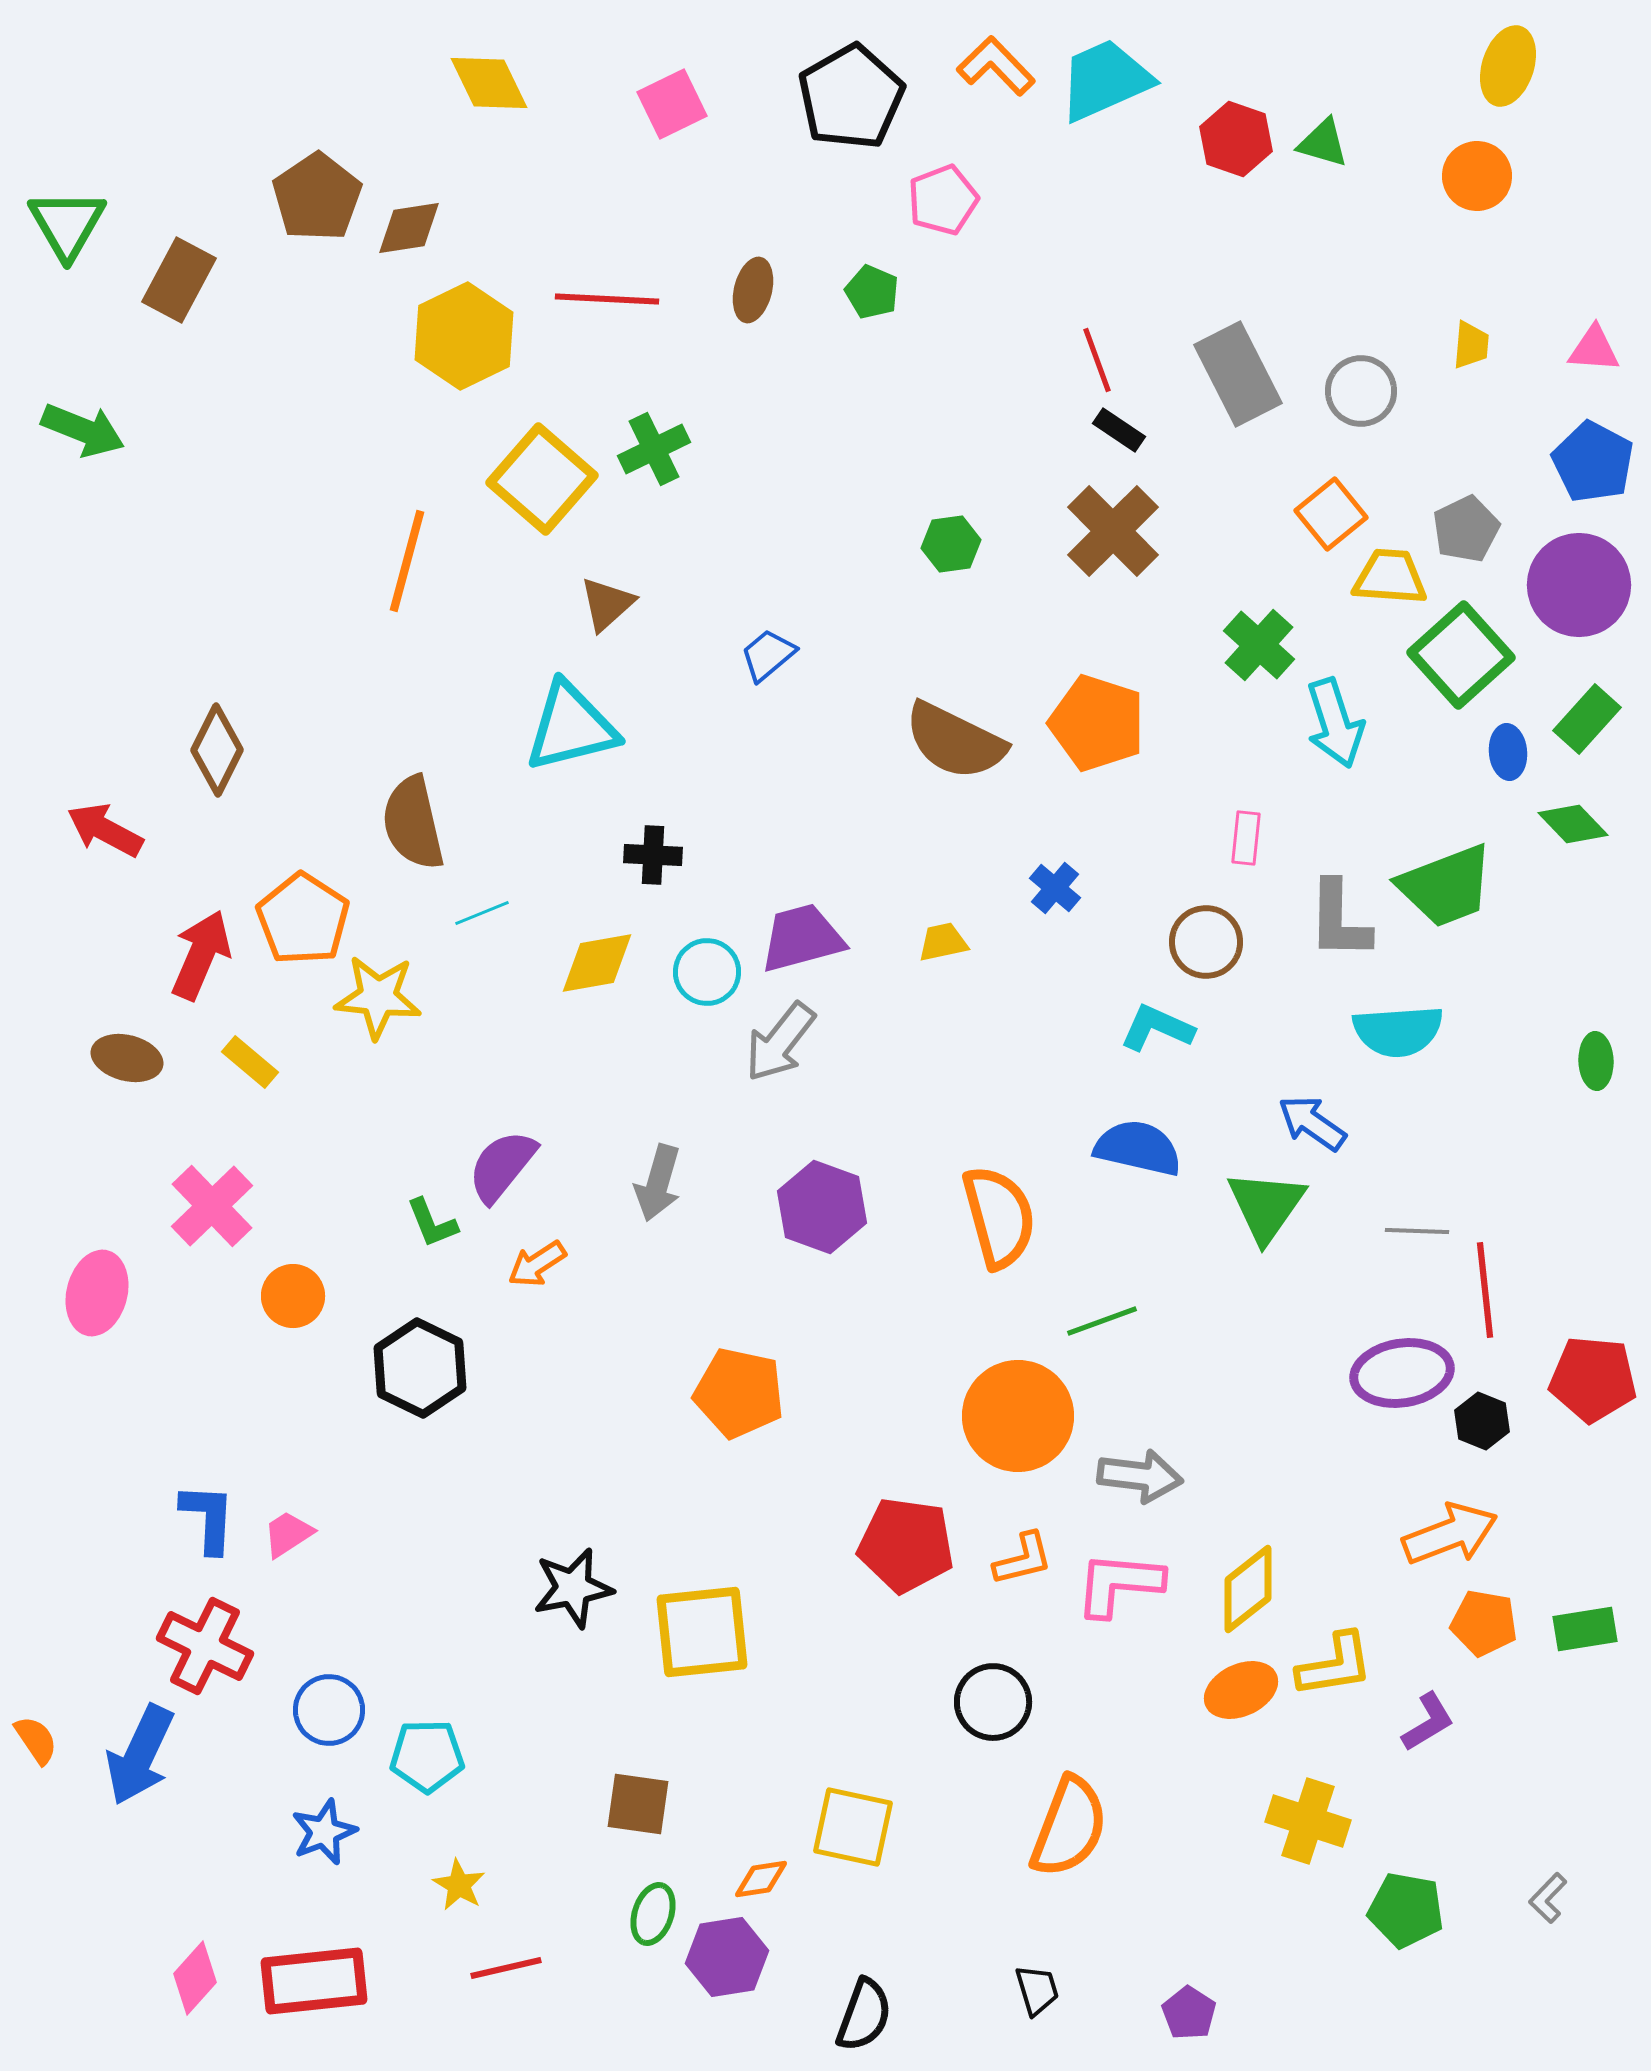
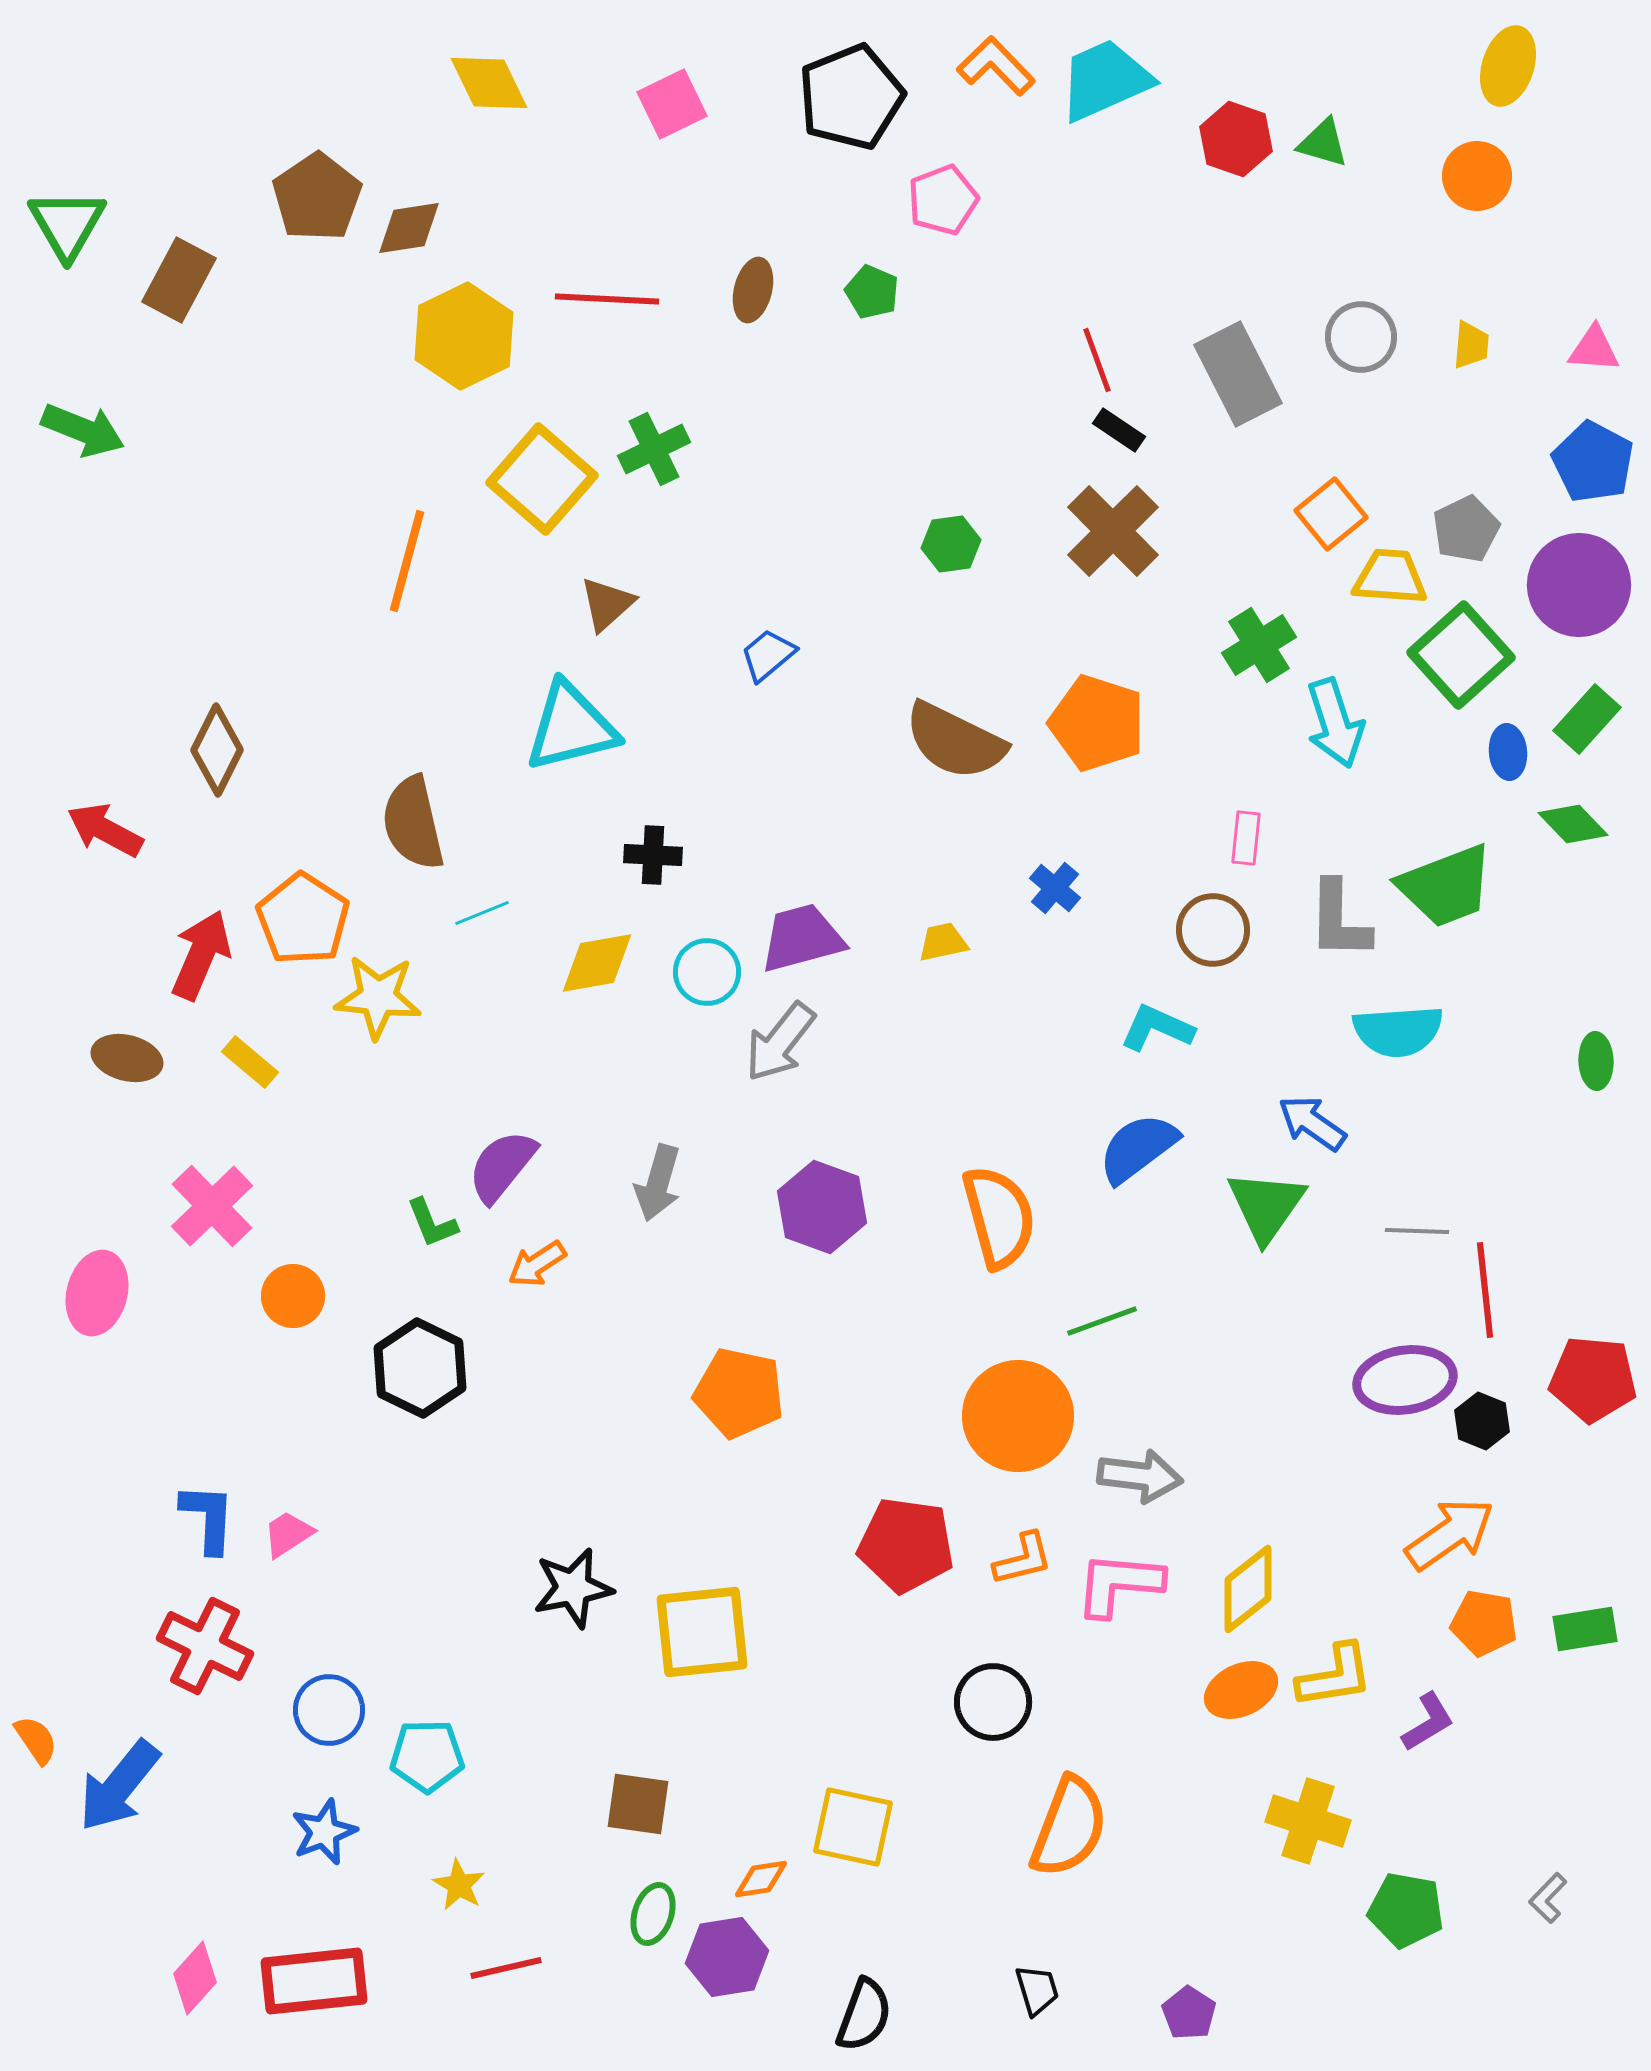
black pentagon at (851, 97): rotated 8 degrees clockwise
gray circle at (1361, 391): moved 54 px up
green cross at (1259, 645): rotated 16 degrees clockwise
brown circle at (1206, 942): moved 7 px right, 12 px up
blue semicircle at (1138, 1148): rotated 50 degrees counterclockwise
purple ellipse at (1402, 1373): moved 3 px right, 7 px down
orange arrow at (1450, 1534): rotated 14 degrees counterclockwise
yellow L-shape at (1335, 1665): moved 11 px down
blue arrow at (140, 1755): moved 21 px left, 31 px down; rotated 14 degrees clockwise
